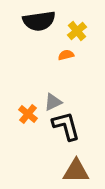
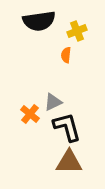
yellow cross: rotated 18 degrees clockwise
orange semicircle: rotated 70 degrees counterclockwise
orange cross: moved 2 px right
black L-shape: moved 1 px right, 1 px down
brown triangle: moved 7 px left, 9 px up
